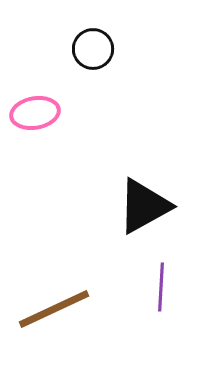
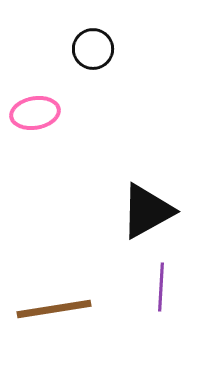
black triangle: moved 3 px right, 5 px down
brown line: rotated 16 degrees clockwise
